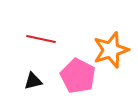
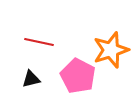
red line: moved 2 px left, 3 px down
black triangle: moved 2 px left, 2 px up
